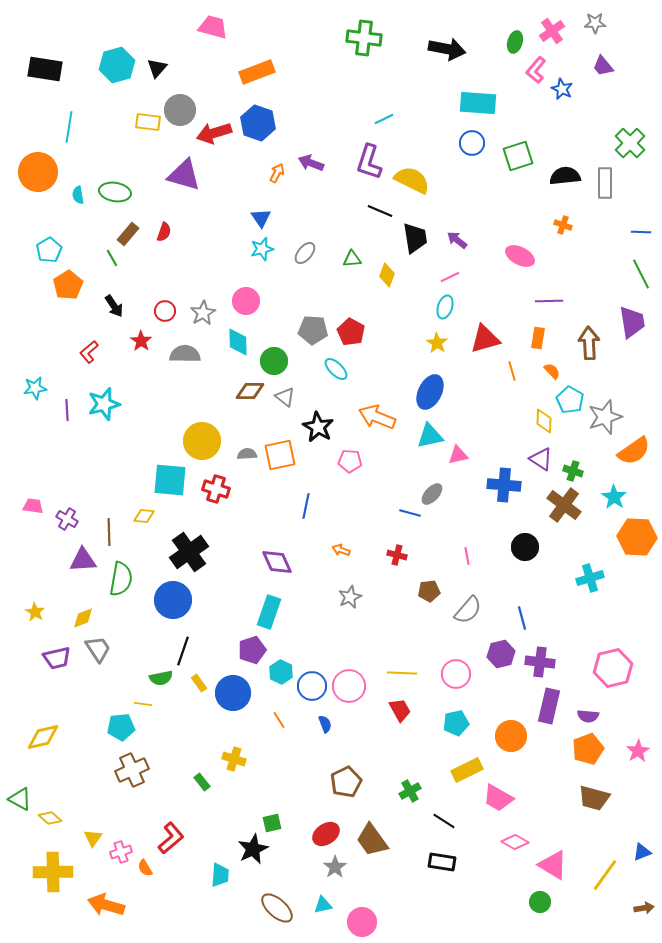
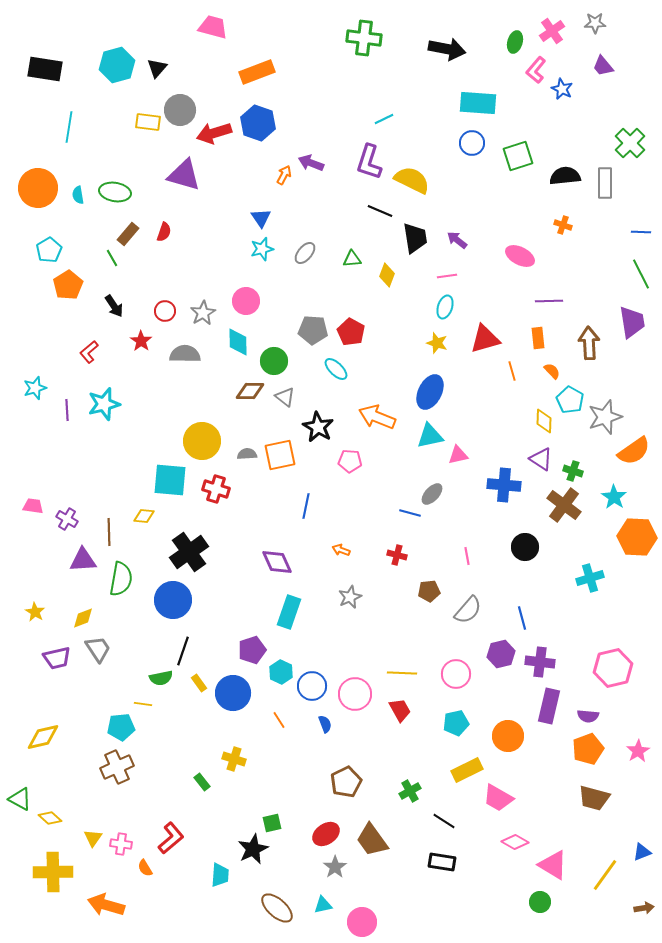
orange circle at (38, 172): moved 16 px down
orange arrow at (277, 173): moved 7 px right, 2 px down
pink line at (450, 277): moved 3 px left, 1 px up; rotated 18 degrees clockwise
orange rectangle at (538, 338): rotated 15 degrees counterclockwise
yellow star at (437, 343): rotated 15 degrees counterclockwise
cyan star at (35, 388): rotated 10 degrees counterclockwise
cyan rectangle at (269, 612): moved 20 px right
pink circle at (349, 686): moved 6 px right, 8 px down
orange circle at (511, 736): moved 3 px left
brown cross at (132, 770): moved 15 px left, 3 px up
pink cross at (121, 852): moved 8 px up; rotated 25 degrees clockwise
